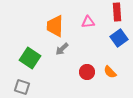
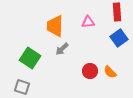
red circle: moved 3 px right, 1 px up
